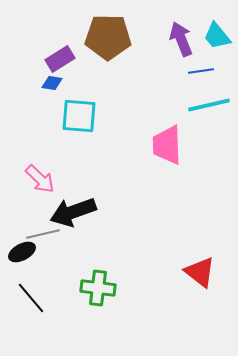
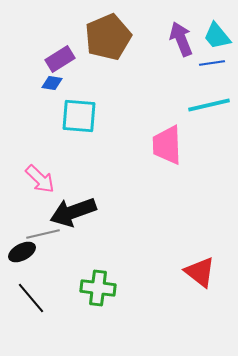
brown pentagon: rotated 24 degrees counterclockwise
blue line: moved 11 px right, 8 px up
